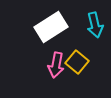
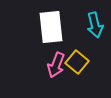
white rectangle: rotated 64 degrees counterclockwise
pink arrow: rotated 10 degrees clockwise
